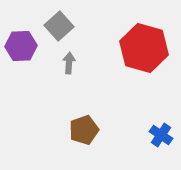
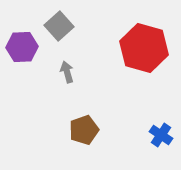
purple hexagon: moved 1 px right, 1 px down
gray arrow: moved 2 px left, 9 px down; rotated 20 degrees counterclockwise
